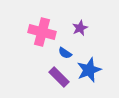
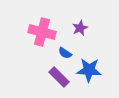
blue star: rotated 25 degrees clockwise
